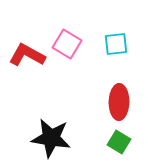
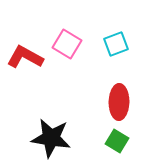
cyan square: rotated 15 degrees counterclockwise
red L-shape: moved 2 px left, 2 px down
green square: moved 2 px left, 1 px up
